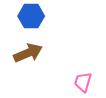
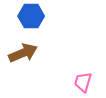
brown arrow: moved 5 px left
